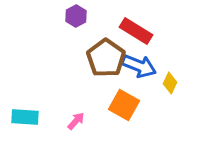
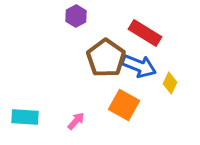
red rectangle: moved 9 px right, 2 px down
